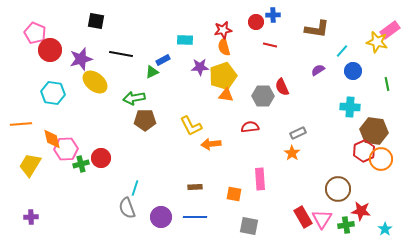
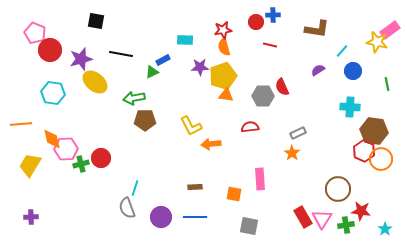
red hexagon at (364, 151): rotated 10 degrees counterclockwise
